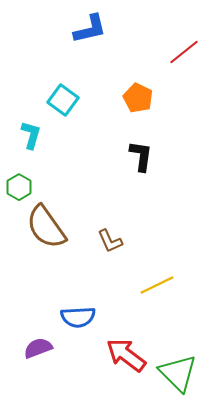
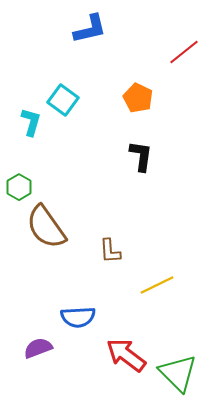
cyan L-shape: moved 13 px up
brown L-shape: moved 10 px down; rotated 20 degrees clockwise
